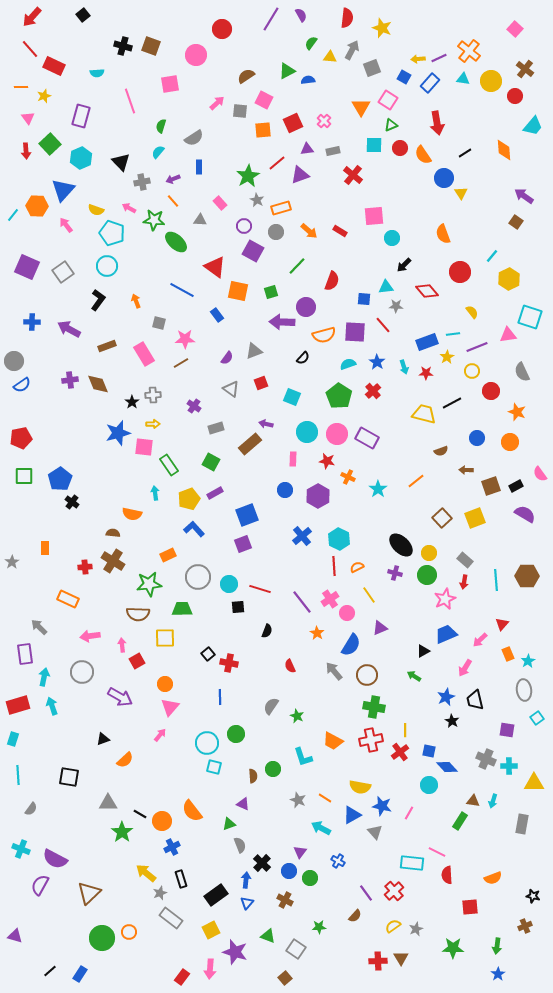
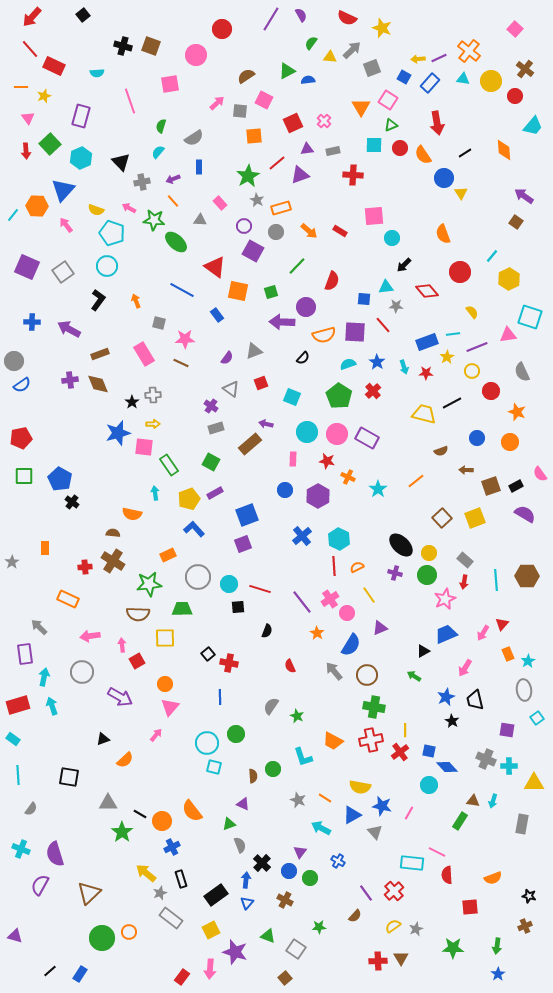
red semicircle at (347, 18): rotated 108 degrees clockwise
gray arrow at (352, 50): rotated 18 degrees clockwise
orange square at (263, 130): moved 9 px left, 6 px down
red cross at (353, 175): rotated 36 degrees counterclockwise
brown rectangle at (107, 346): moved 7 px left, 8 px down
brown line at (181, 363): rotated 56 degrees clockwise
purple cross at (194, 406): moved 17 px right
blue pentagon at (60, 479): rotated 10 degrees counterclockwise
pink arrow at (480, 640): moved 3 px right, 7 px up; rotated 14 degrees counterclockwise
pink arrow at (160, 735): moved 4 px left
cyan rectangle at (13, 739): rotated 72 degrees counterclockwise
purple semicircle at (55, 859): moved 5 px up; rotated 45 degrees clockwise
black star at (533, 896): moved 4 px left
